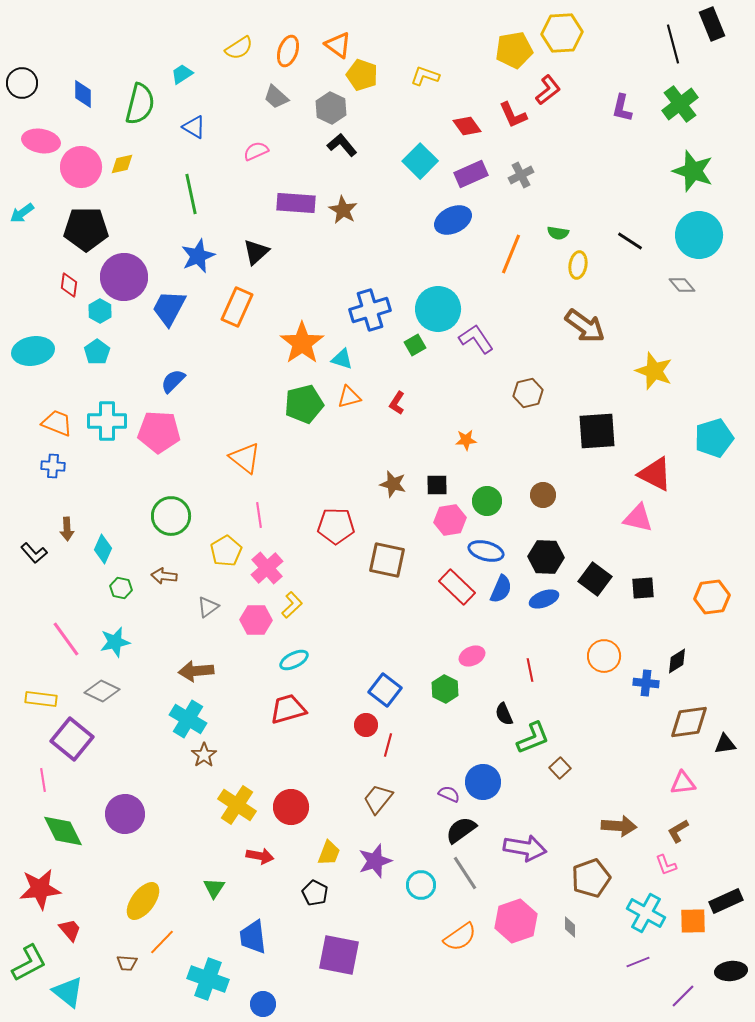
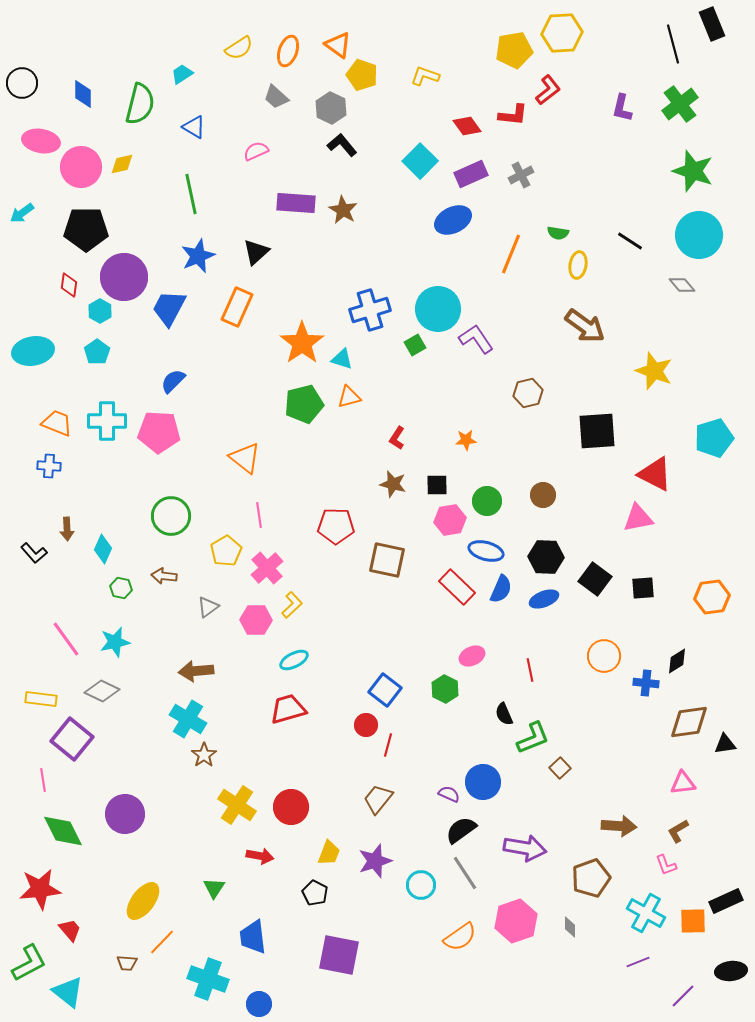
red L-shape at (513, 115): rotated 60 degrees counterclockwise
red L-shape at (397, 403): moved 35 px down
blue cross at (53, 466): moved 4 px left
pink triangle at (638, 518): rotated 24 degrees counterclockwise
blue circle at (263, 1004): moved 4 px left
